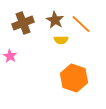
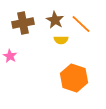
brown cross: rotated 10 degrees clockwise
